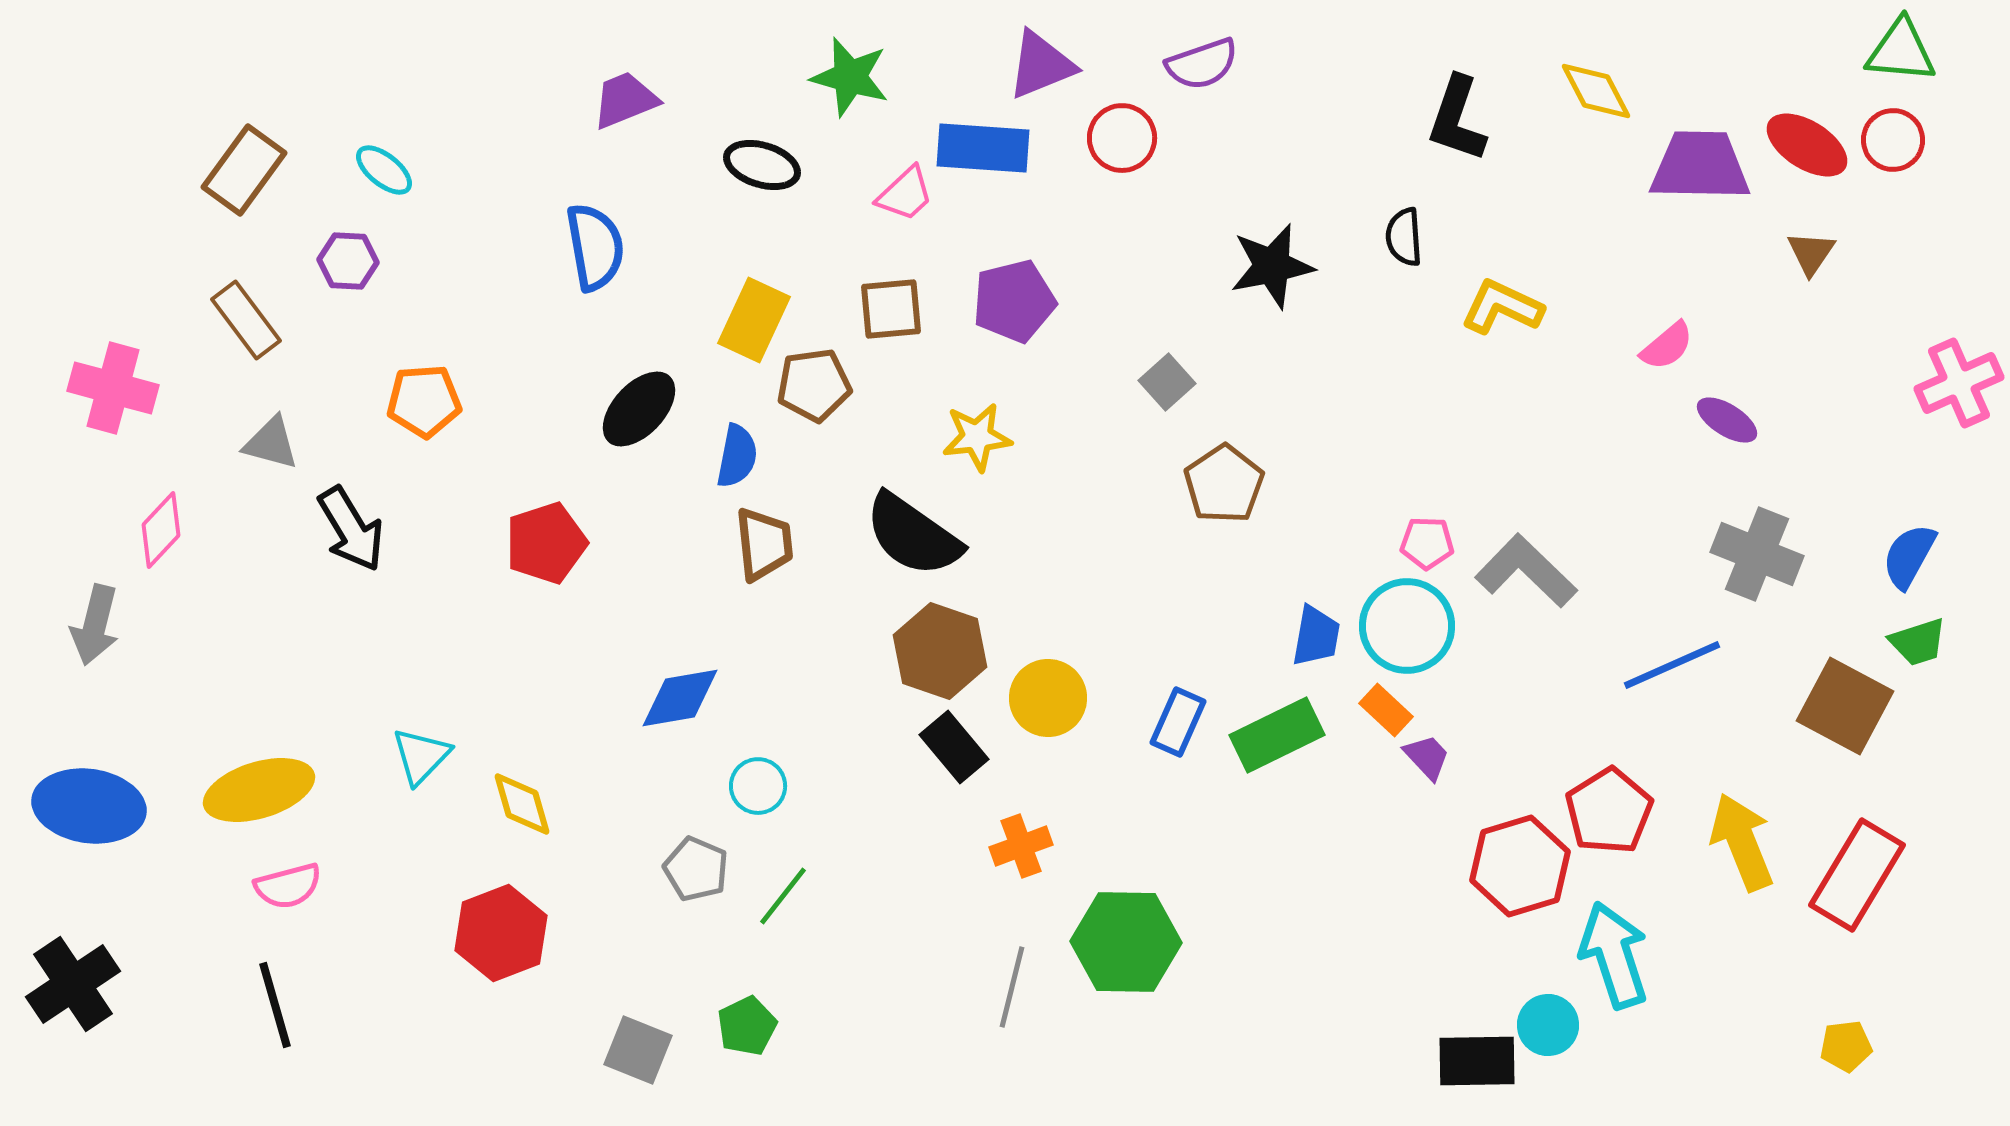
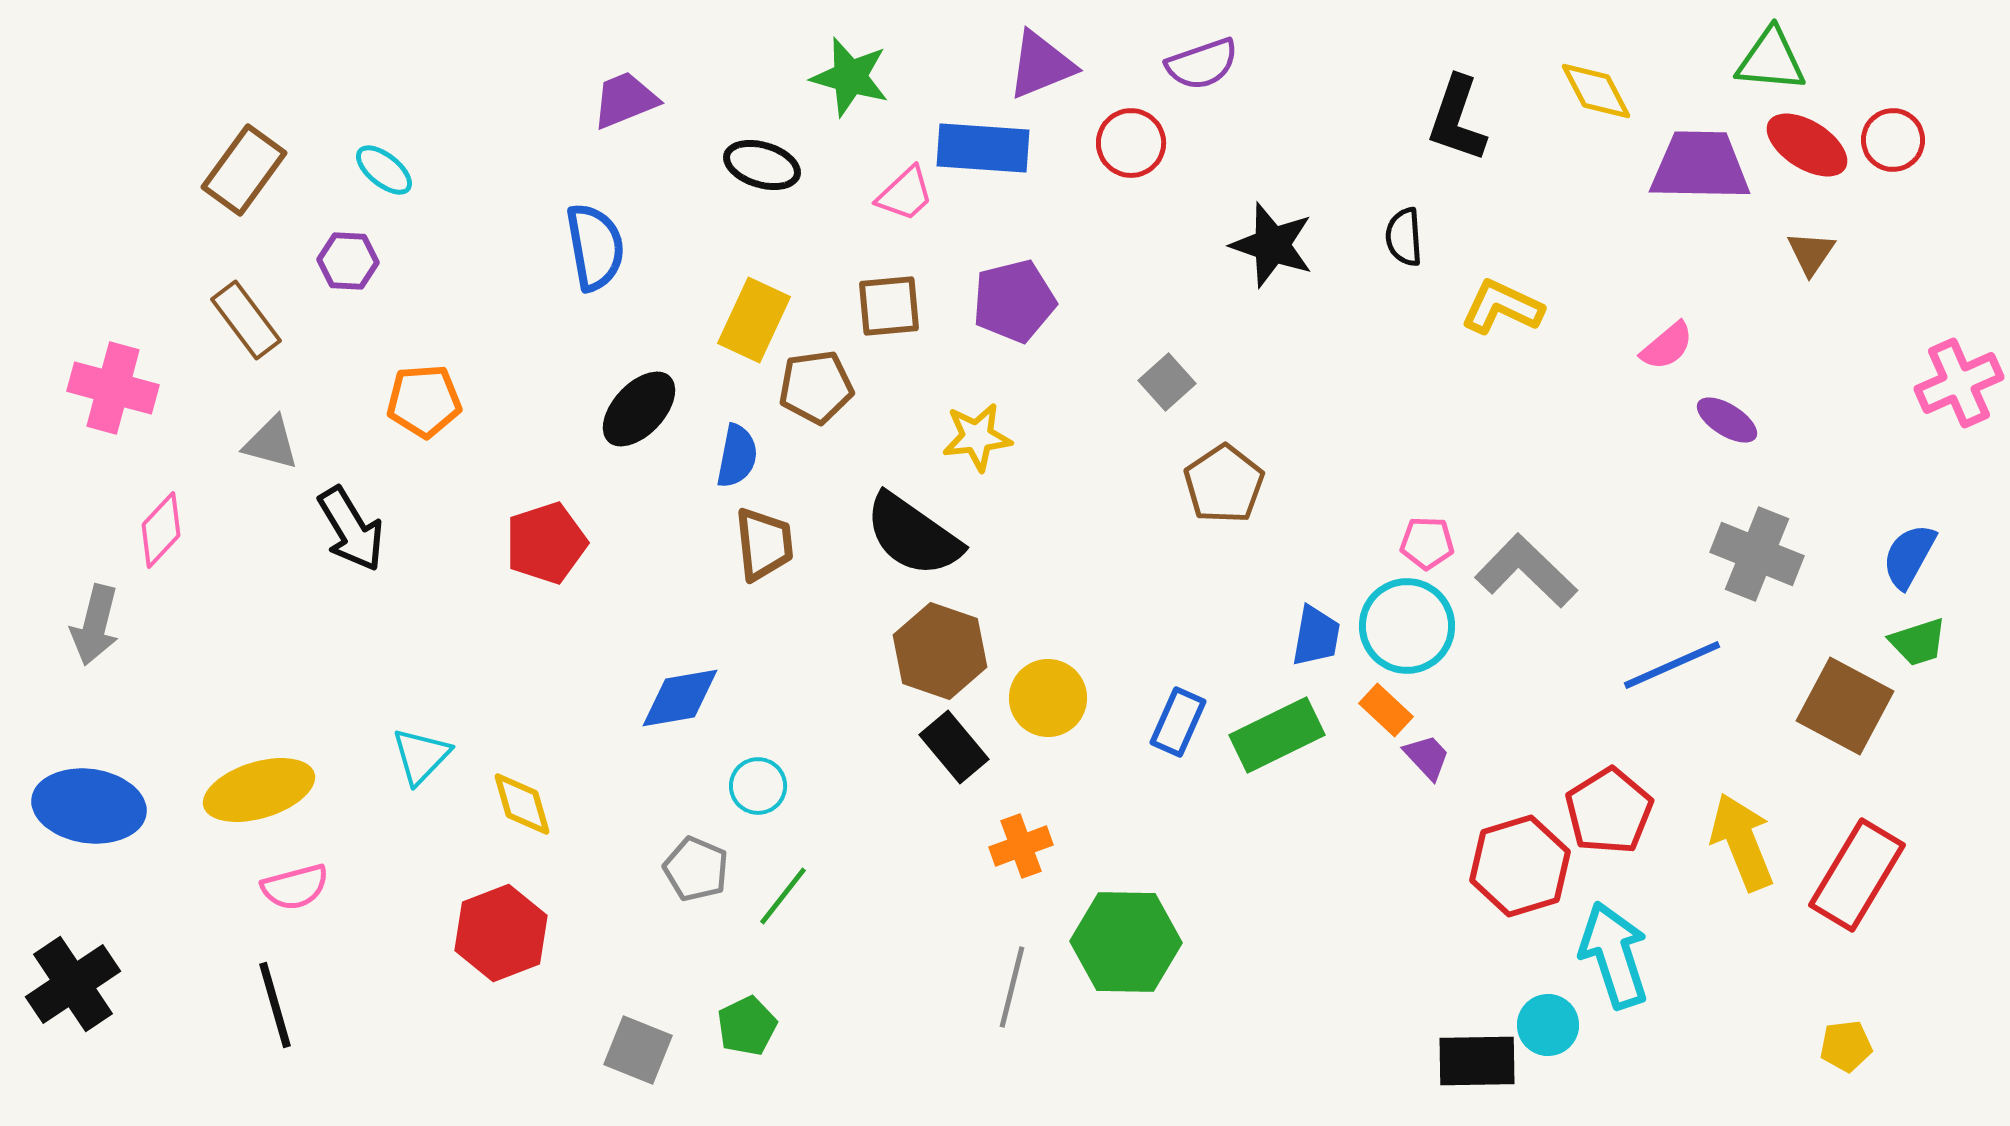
green triangle at (1901, 51): moved 130 px left, 9 px down
red circle at (1122, 138): moved 9 px right, 5 px down
black star at (1272, 266): moved 21 px up; rotated 30 degrees clockwise
brown square at (891, 309): moved 2 px left, 3 px up
brown pentagon at (814, 385): moved 2 px right, 2 px down
pink semicircle at (288, 886): moved 7 px right, 1 px down
